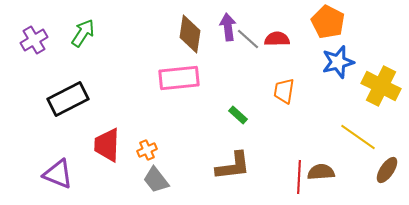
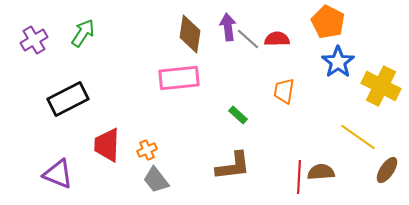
blue star: rotated 20 degrees counterclockwise
